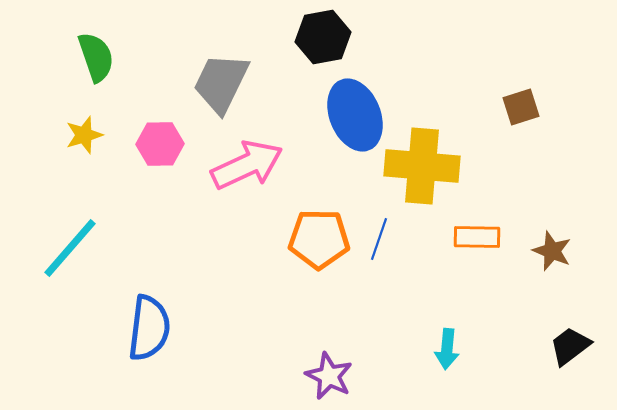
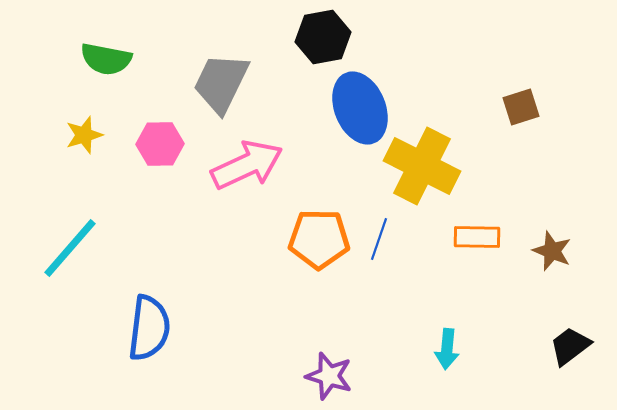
green semicircle: moved 10 px right, 2 px down; rotated 120 degrees clockwise
blue ellipse: moved 5 px right, 7 px up
yellow cross: rotated 22 degrees clockwise
purple star: rotated 9 degrees counterclockwise
